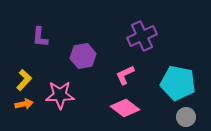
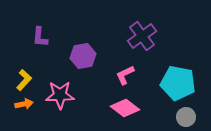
purple cross: rotated 12 degrees counterclockwise
